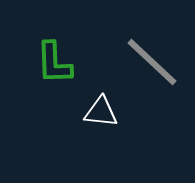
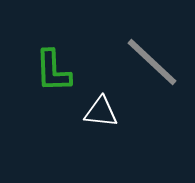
green L-shape: moved 1 px left, 8 px down
